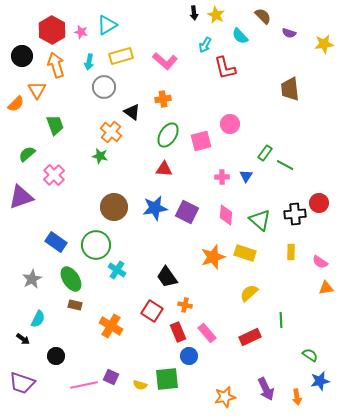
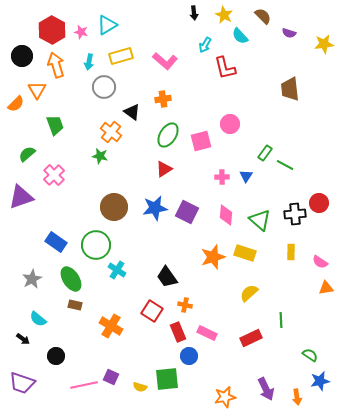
yellow star at (216, 15): moved 8 px right
red triangle at (164, 169): rotated 36 degrees counterclockwise
cyan semicircle at (38, 319): rotated 102 degrees clockwise
pink rectangle at (207, 333): rotated 24 degrees counterclockwise
red rectangle at (250, 337): moved 1 px right, 1 px down
yellow semicircle at (140, 385): moved 2 px down
